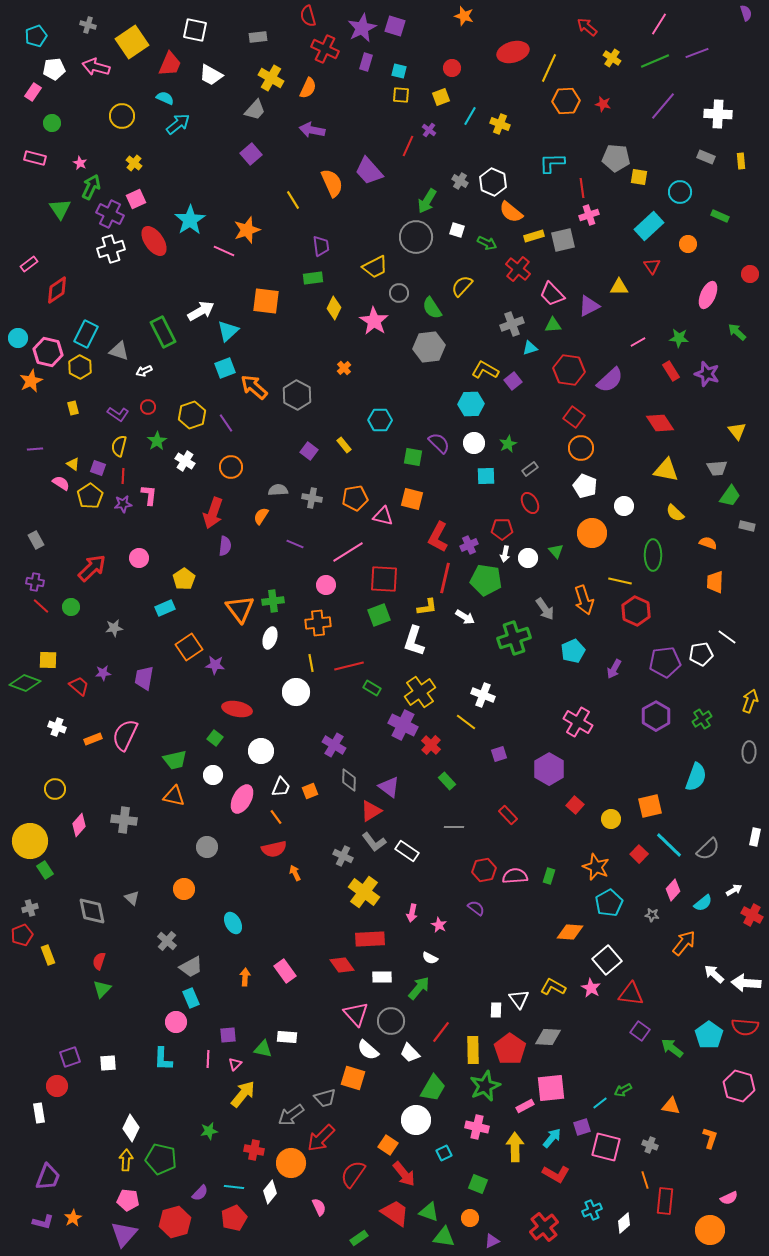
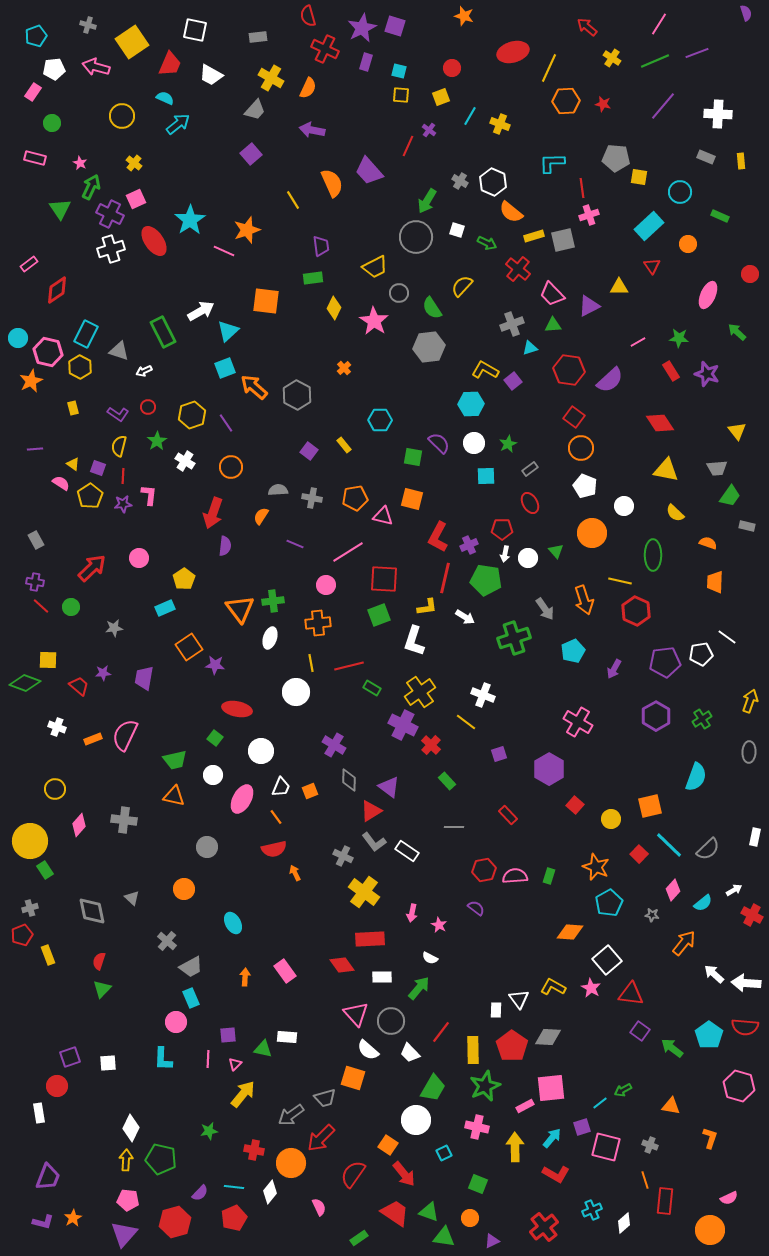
red pentagon at (510, 1049): moved 2 px right, 3 px up
